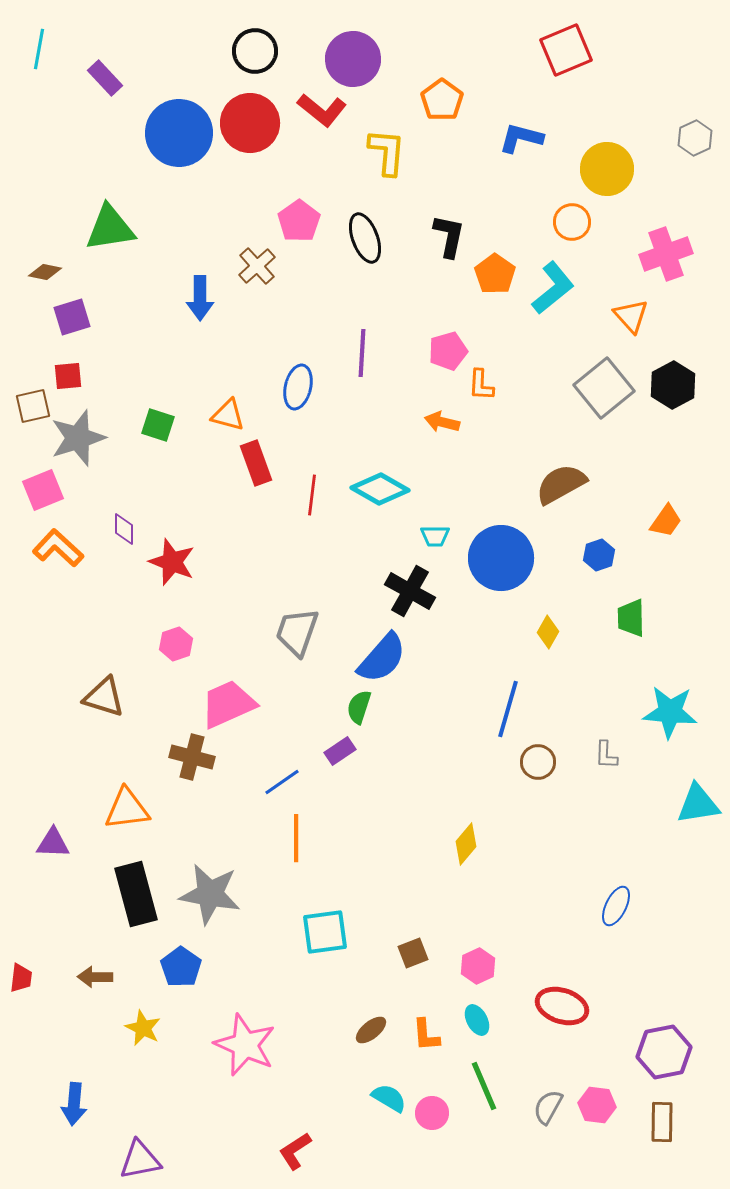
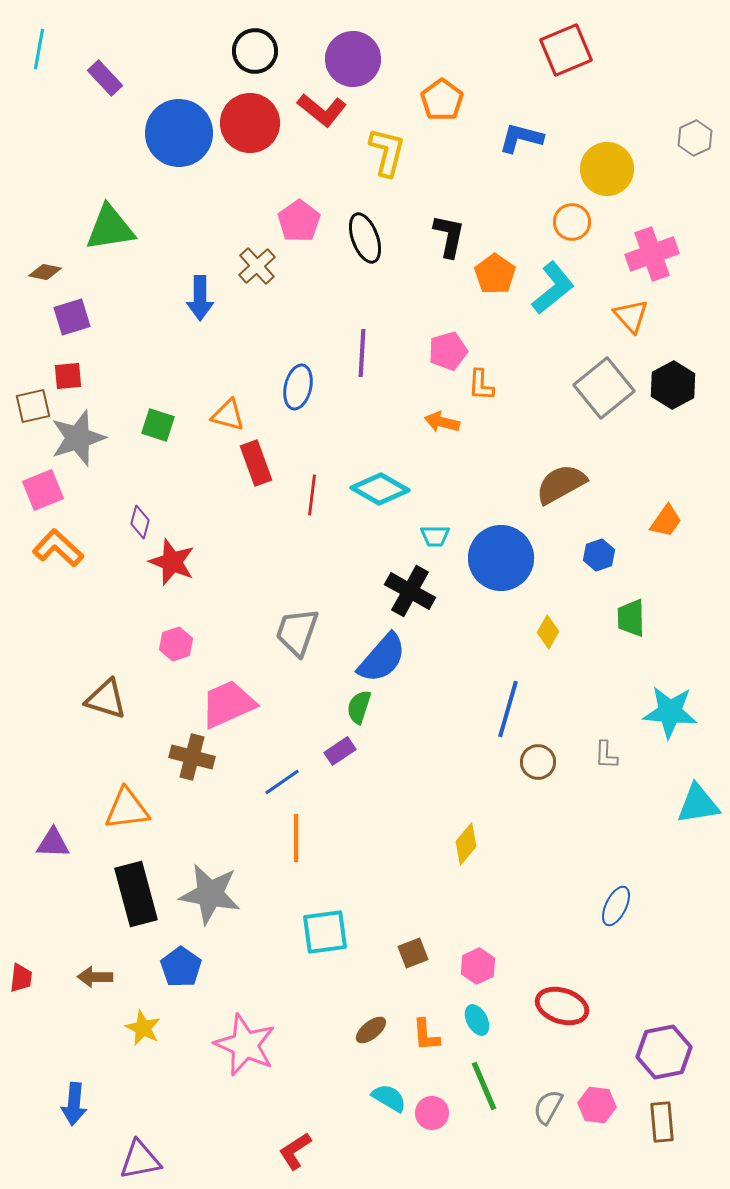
yellow L-shape at (387, 152): rotated 9 degrees clockwise
pink cross at (666, 254): moved 14 px left
purple diamond at (124, 529): moved 16 px right, 7 px up; rotated 16 degrees clockwise
brown triangle at (104, 697): moved 2 px right, 2 px down
brown rectangle at (662, 1122): rotated 6 degrees counterclockwise
